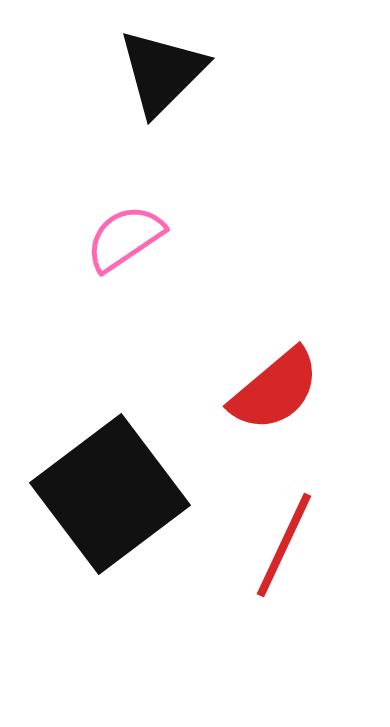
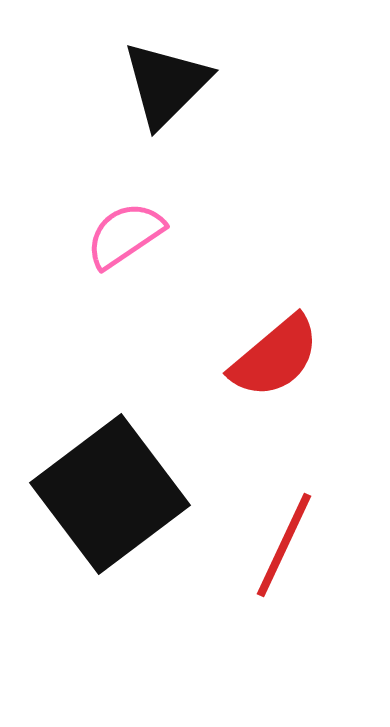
black triangle: moved 4 px right, 12 px down
pink semicircle: moved 3 px up
red semicircle: moved 33 px up
